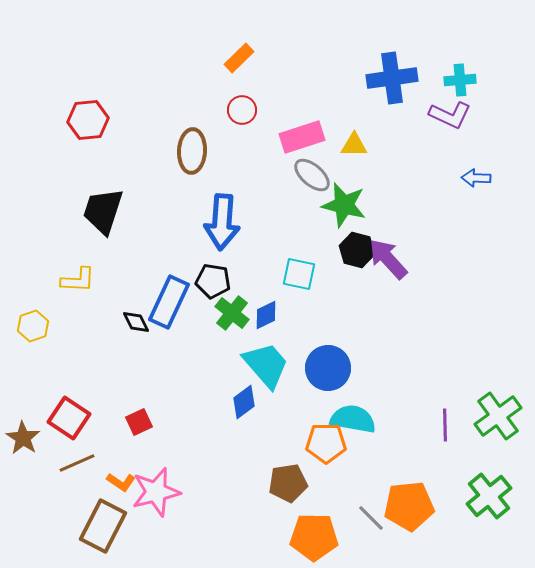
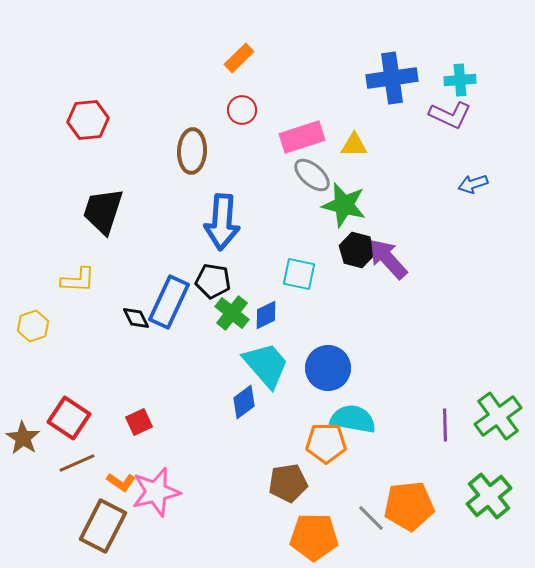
blue arrow at (476, 178): moved 3 px left, 6 px down; rotated 20 degrees counterclockwise
black diamond at (136, 322): moved 4 px up
